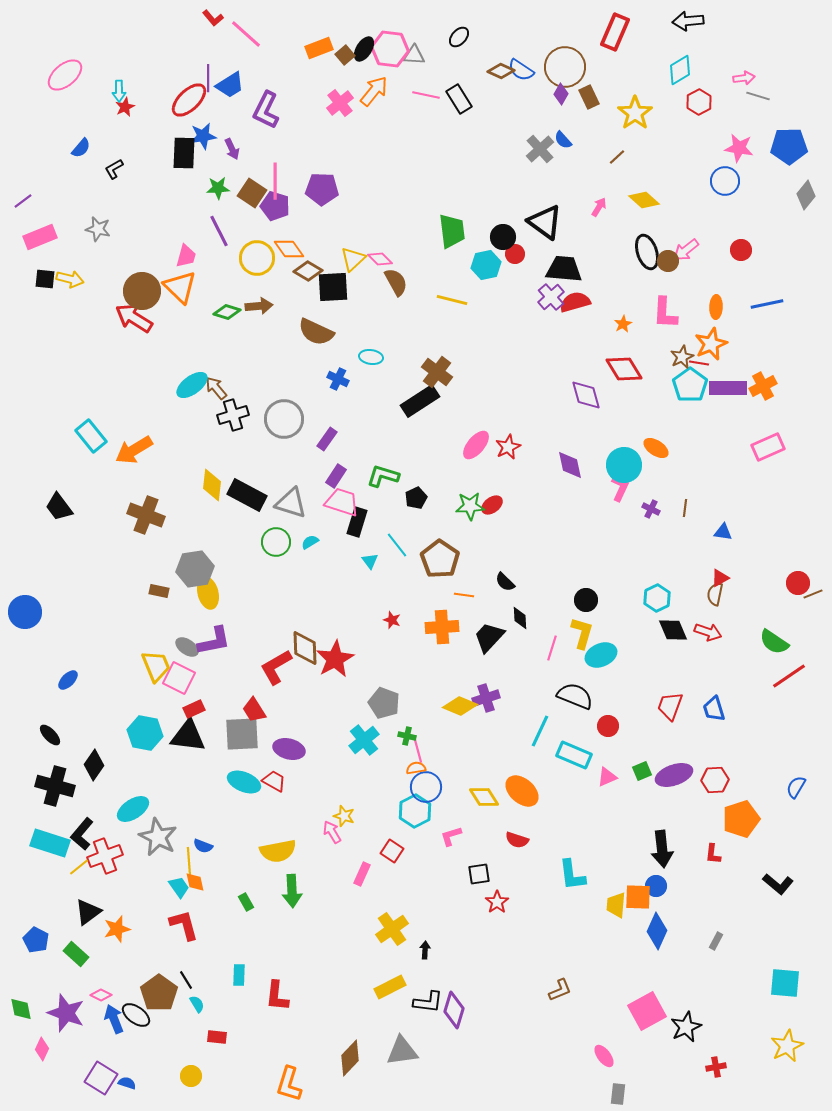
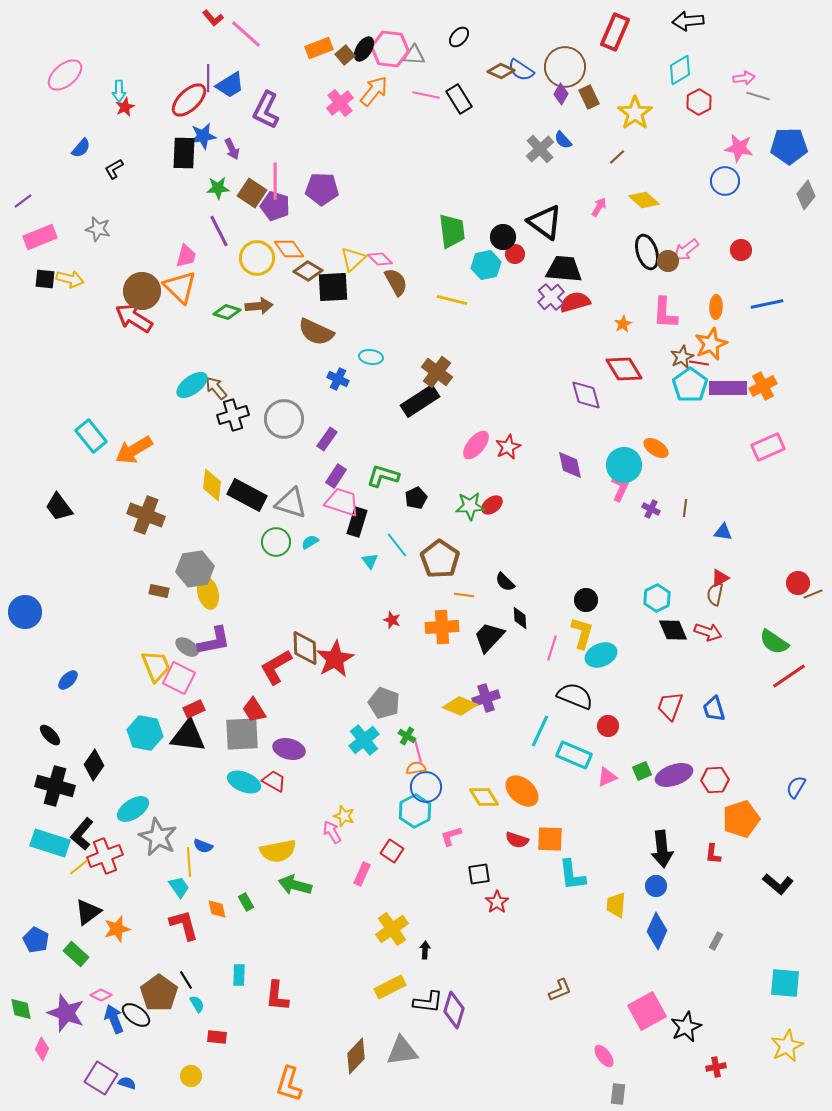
green cross at (407, 736): rotated 18 degrees clockwise
orange diamond at (195, 882): moved 22 px right, 27 px down
green arrow at (292, 891): moved 3 px right, 6 px up; rotated 108 degrees clockwise
orange square at (638, 897): moved 88 px left, 58 px up
brown diamond at (350, 1058): moved 6 px right, 2 px up
